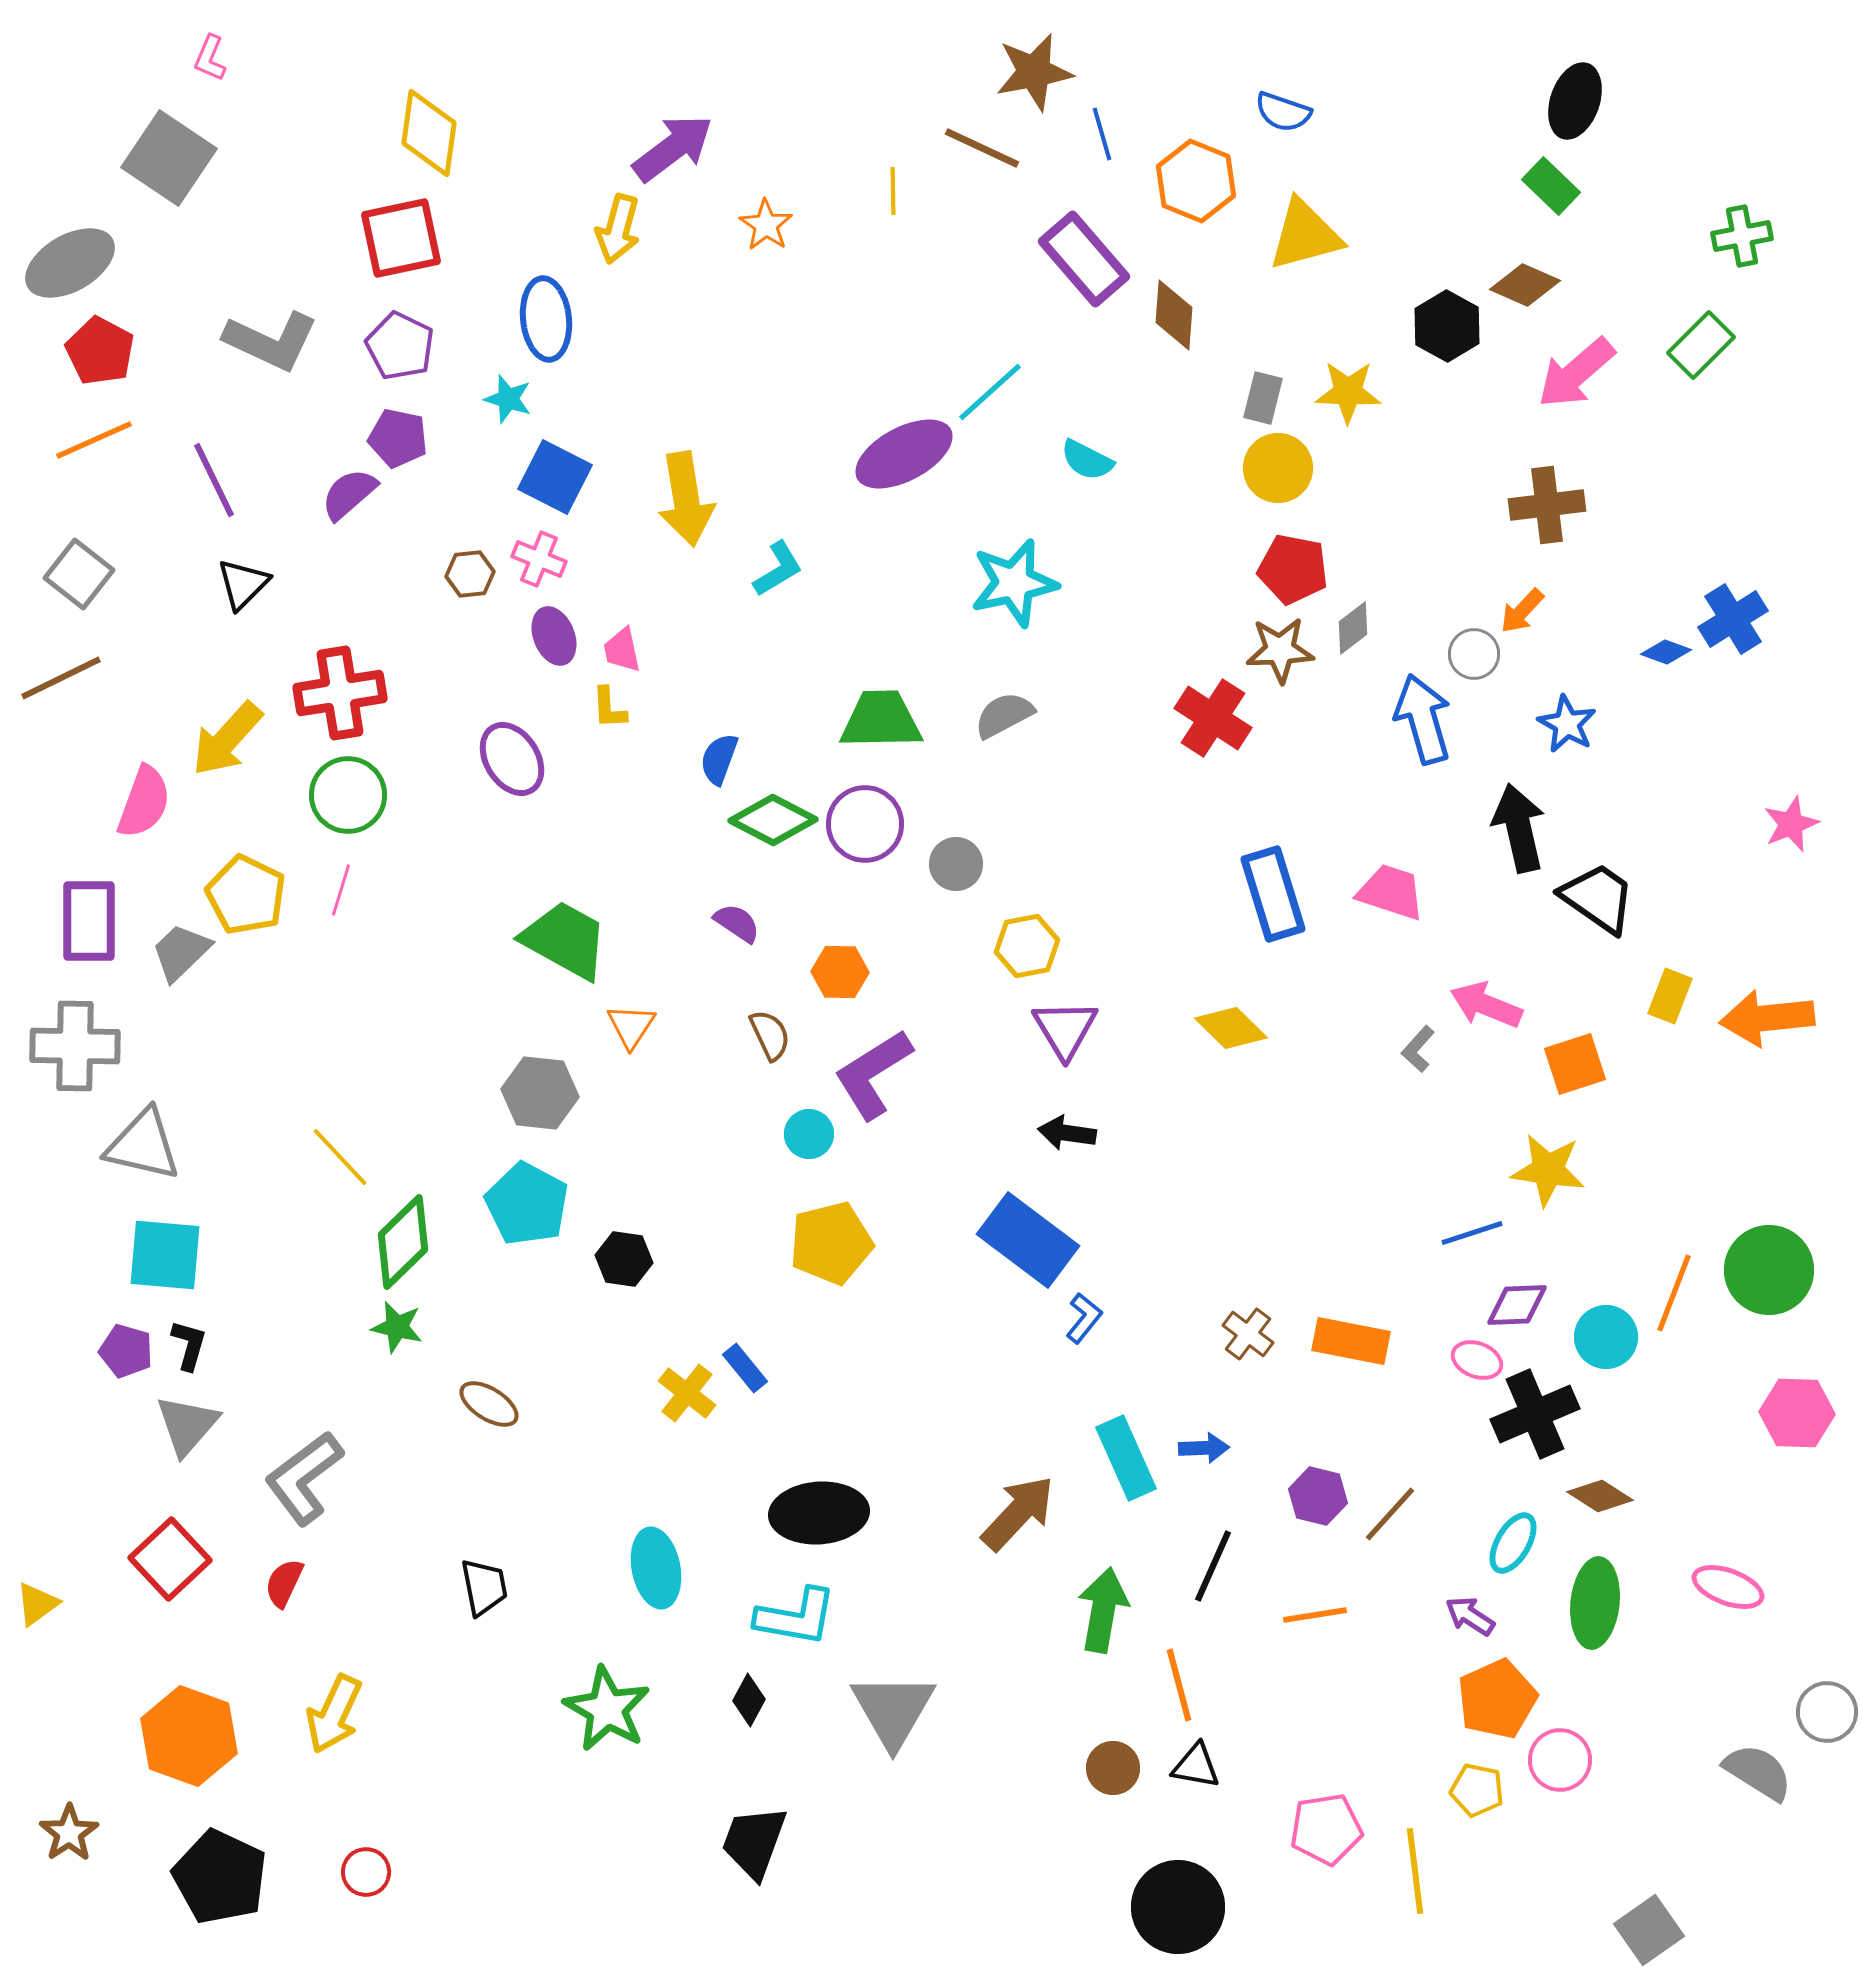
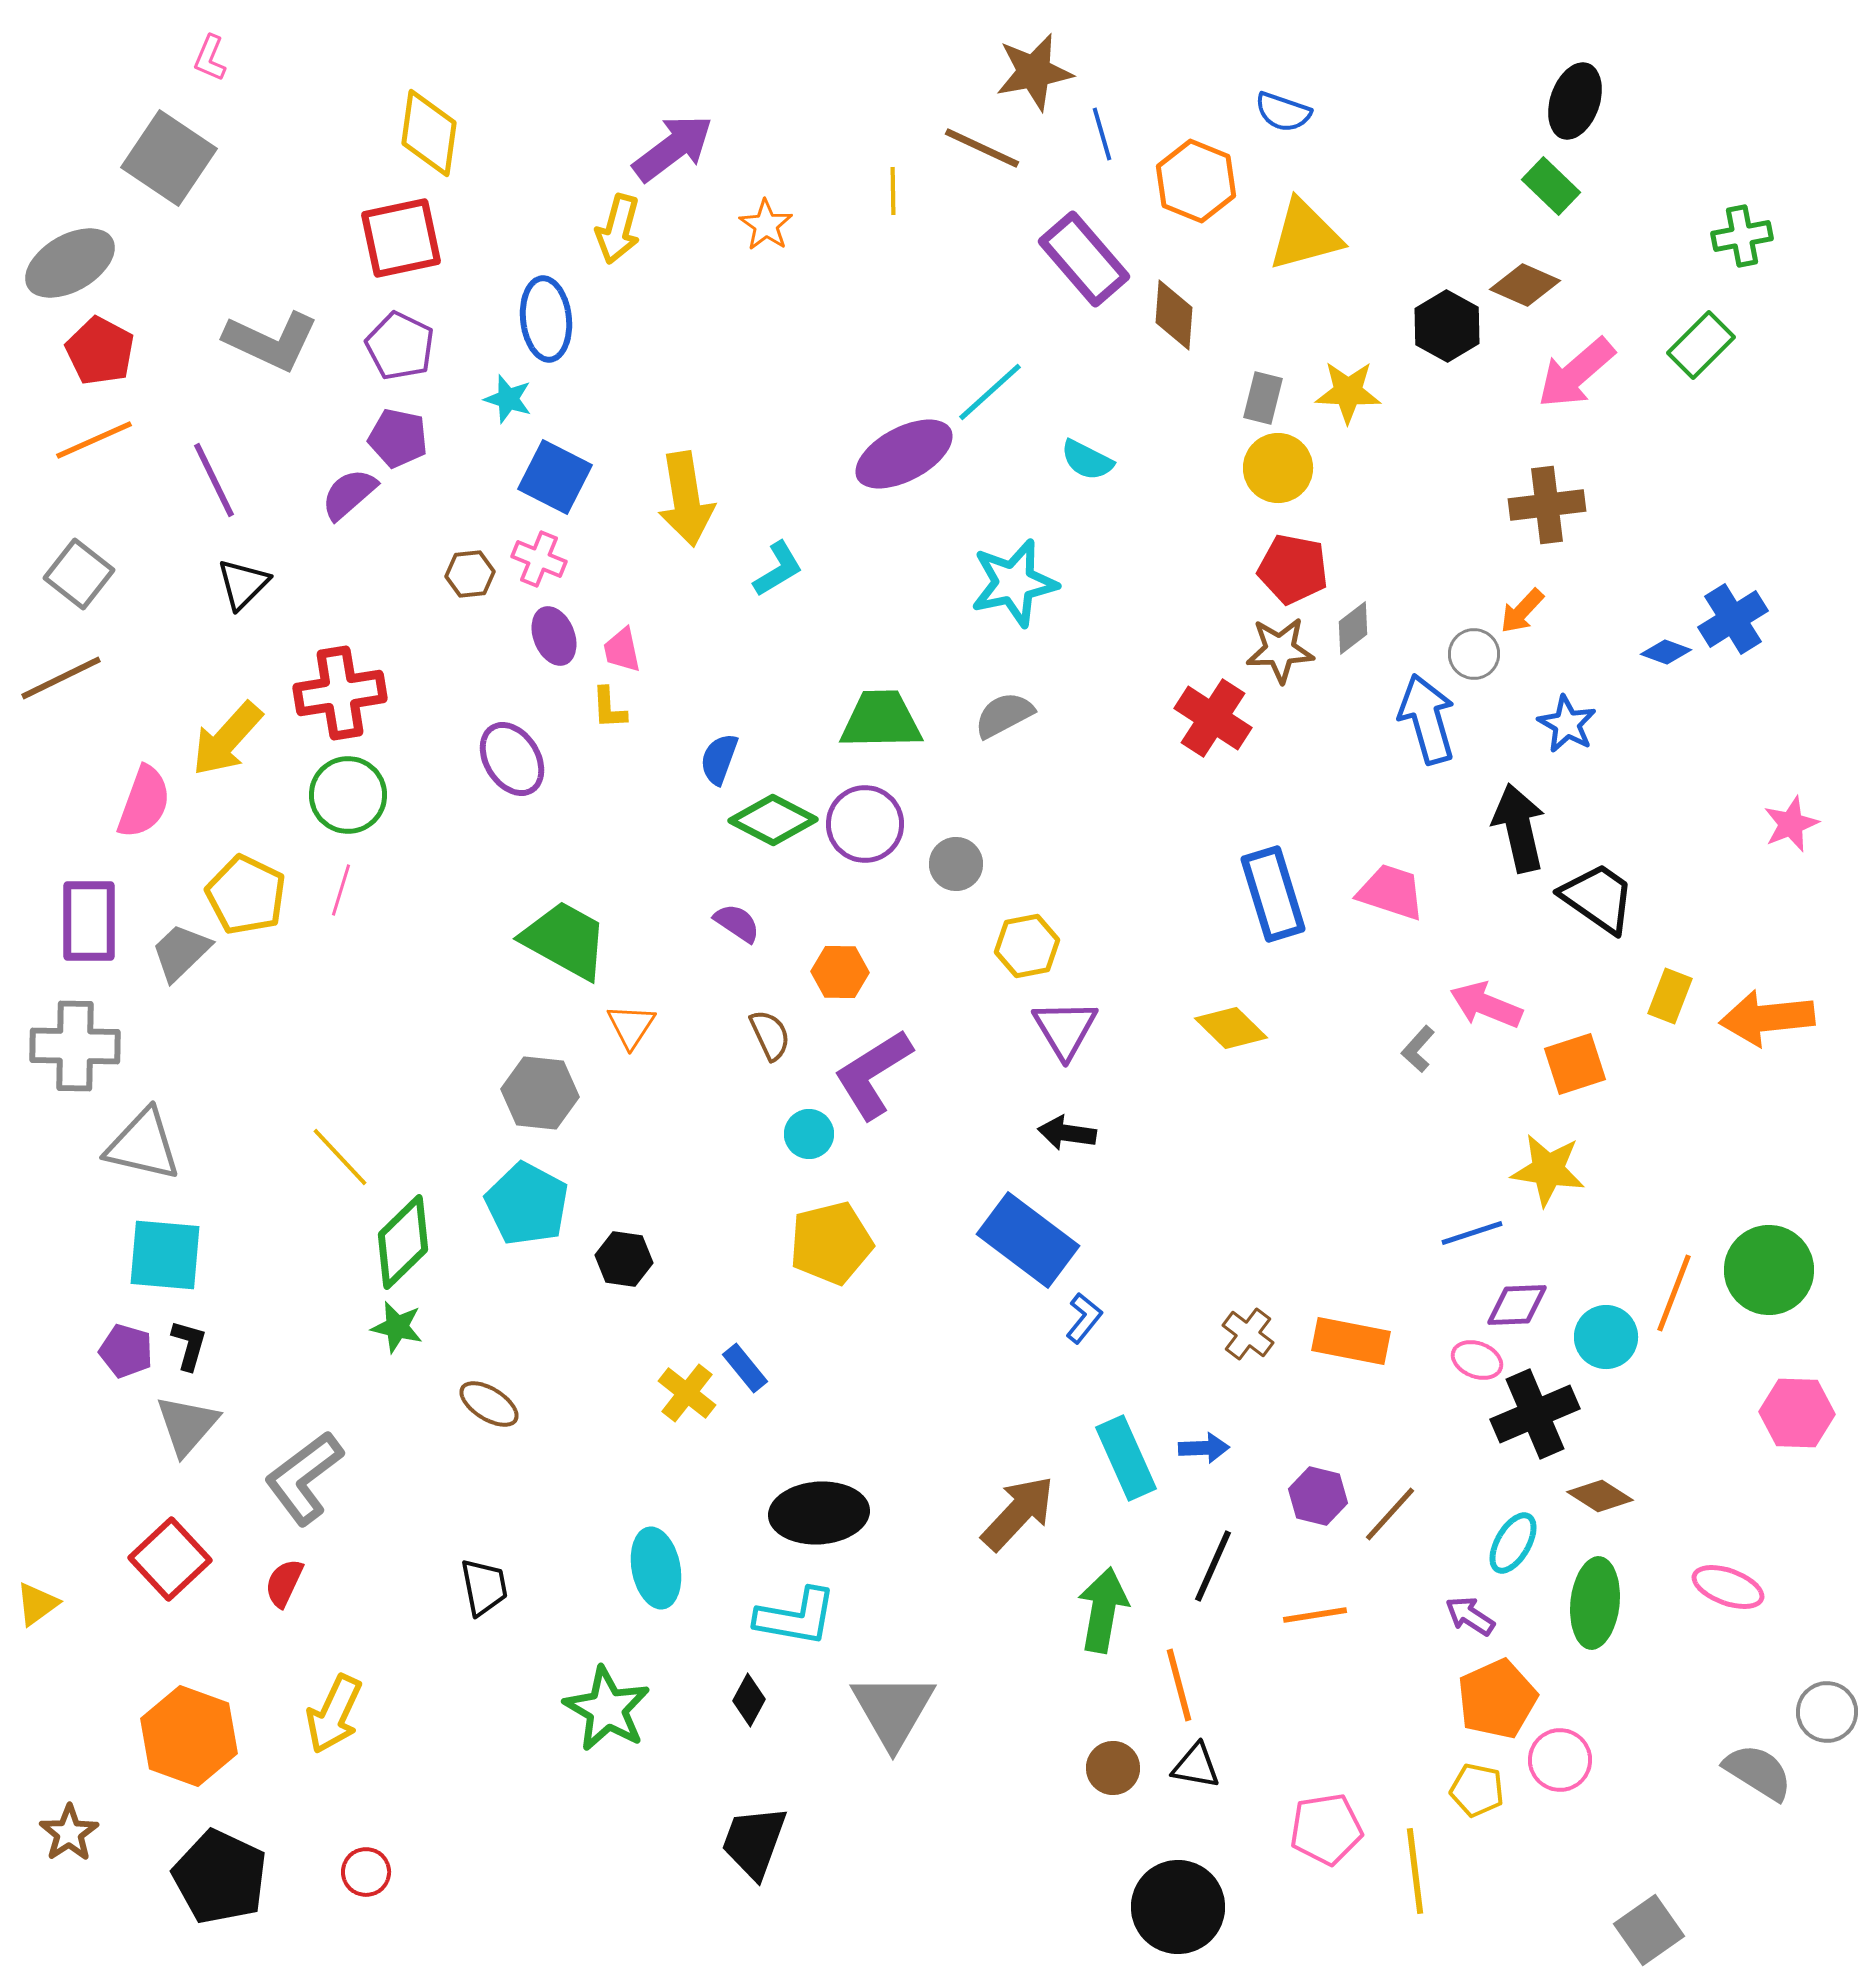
blue arrow at (1423, 719): moved 4 px right
